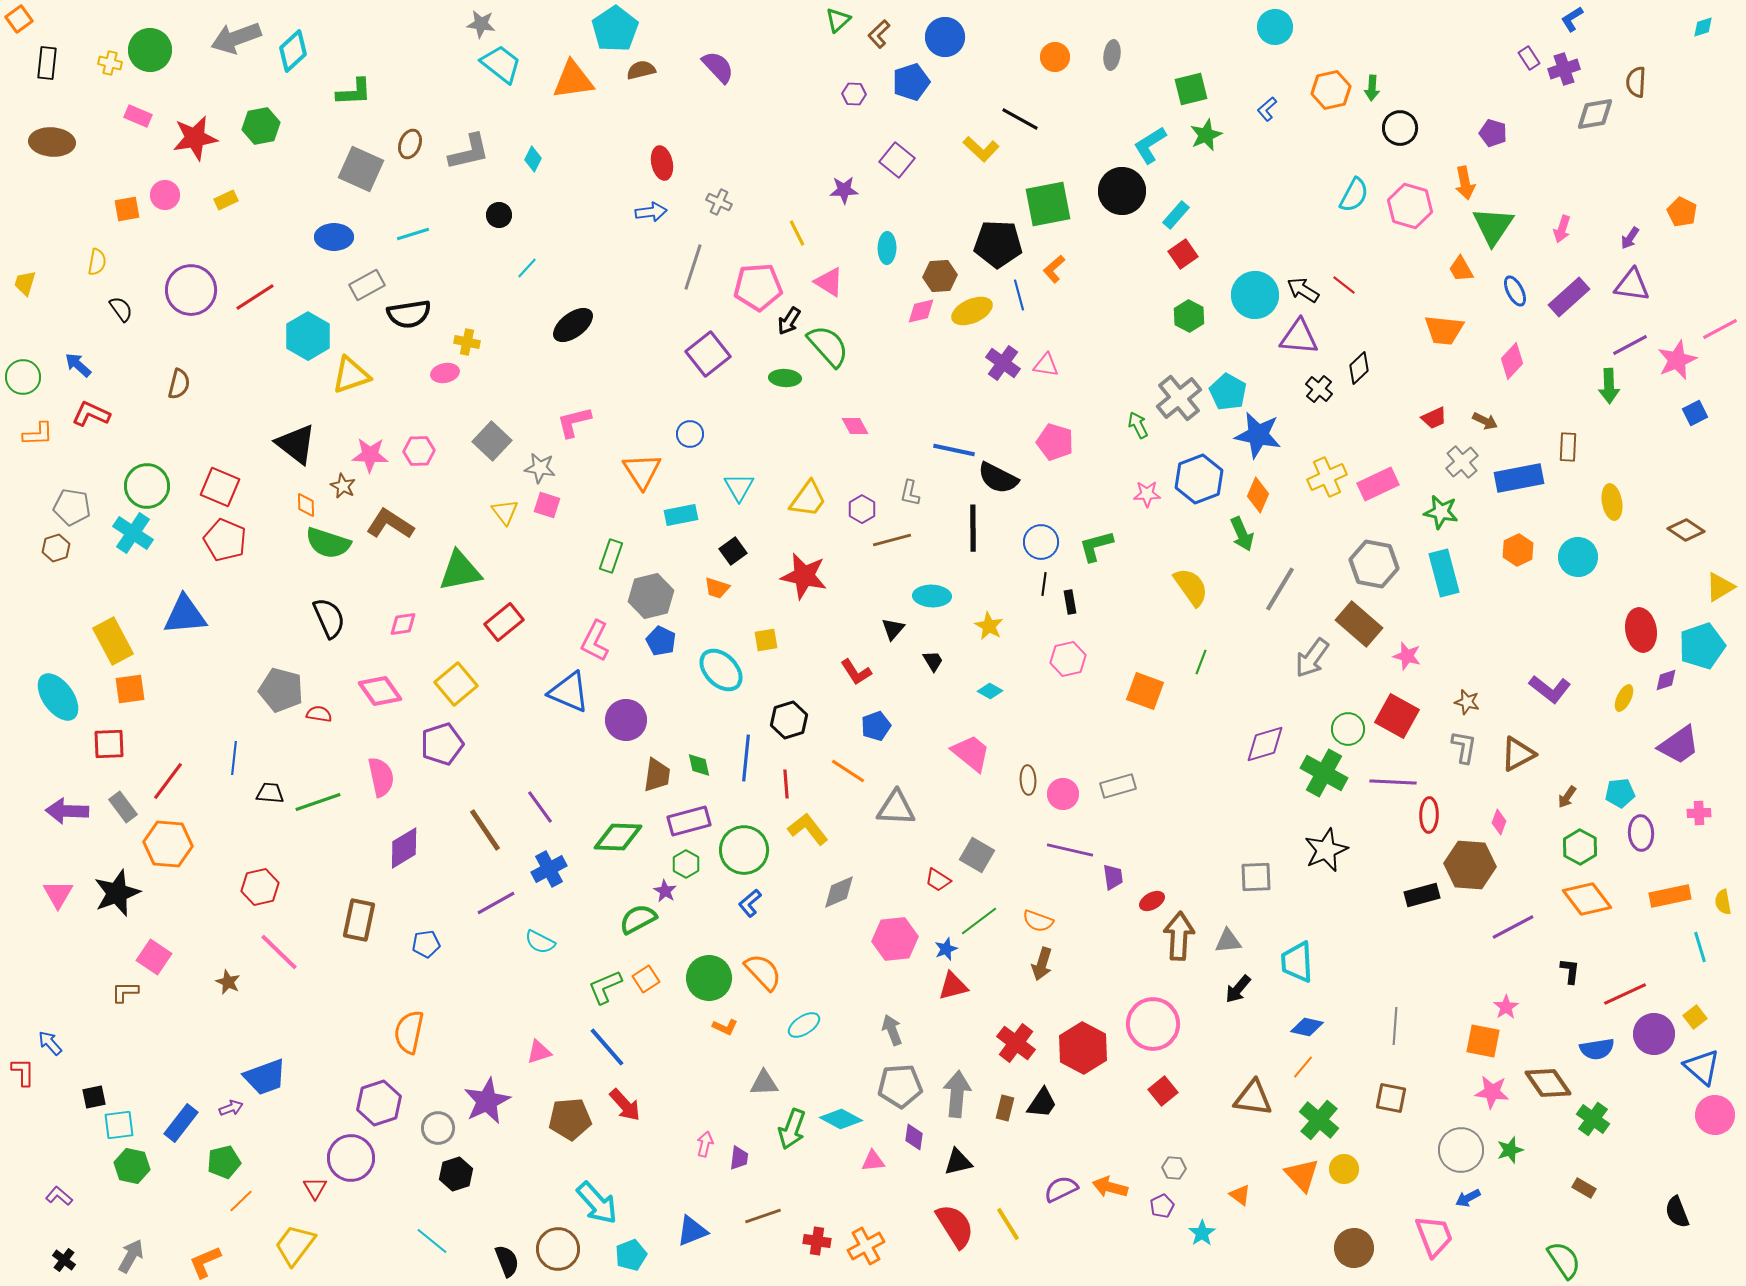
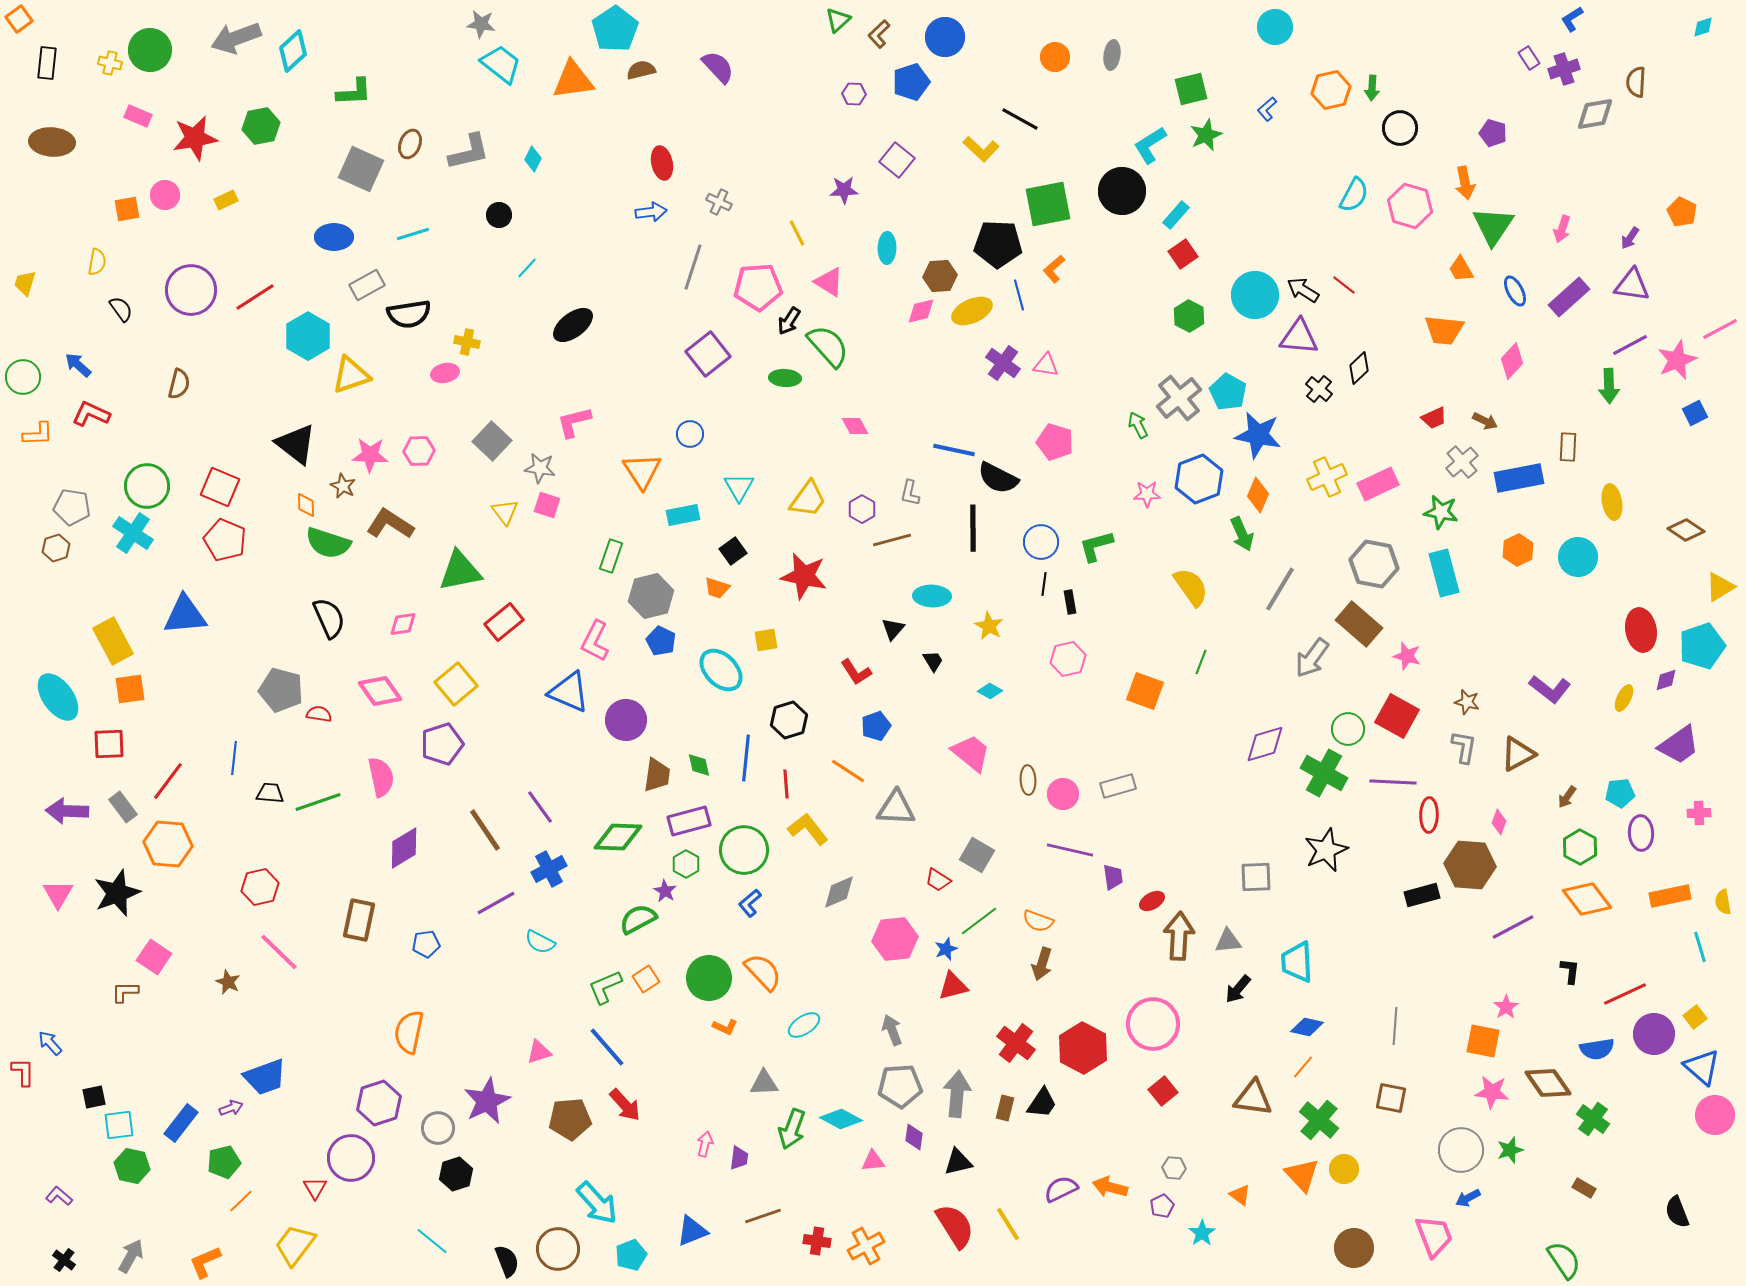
cyan rectangle at (681, 515): moved 2 px right
